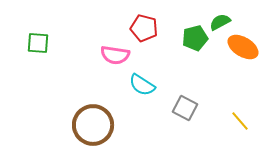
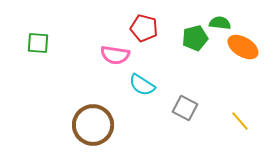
green semicircle: moved 1 px down; rotated 35 degrees clockwise
